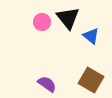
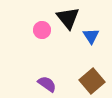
pink circle: moved 8 px down
blue triangle: rotated 18 degrees clockwise
brown square: moved 1 px right, 1 px down; rotated 20 degrees clockwise
